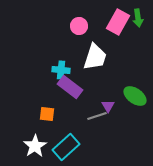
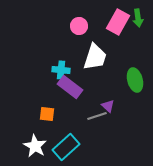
green ellipse: moved 16 px up; rotated 40 degrees clockwise
purple triangle: rotated 16 degrees counterclockwise
white star: rotated 10 degrees counterclockwise
